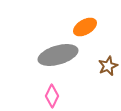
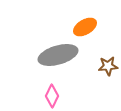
brown star: rotated 18 degrees clockwise
